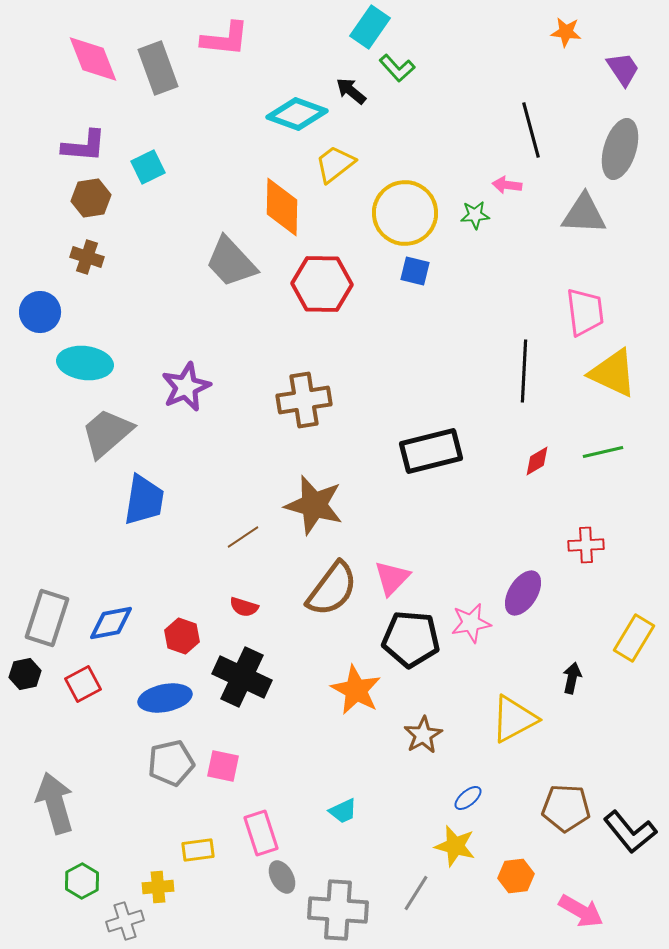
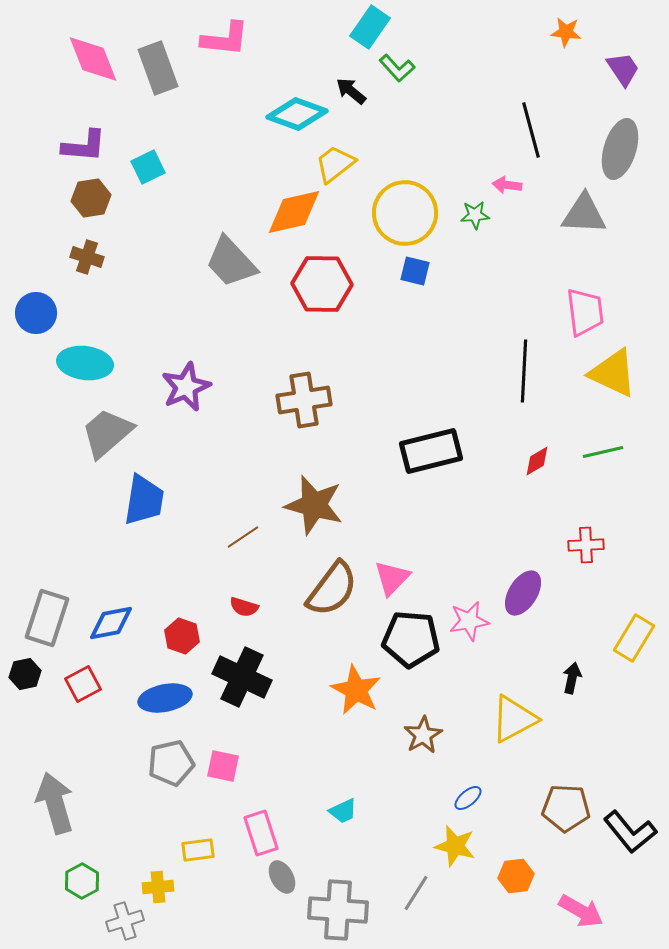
orange diamond at (282, 207): moved 12 px right, 5 px down; rotated 76 degrees clockwise
blue circle at (40, 312): moved 4 px left, 1 px down
pink star at (471, 623): moved 2 px left, 2 px up
